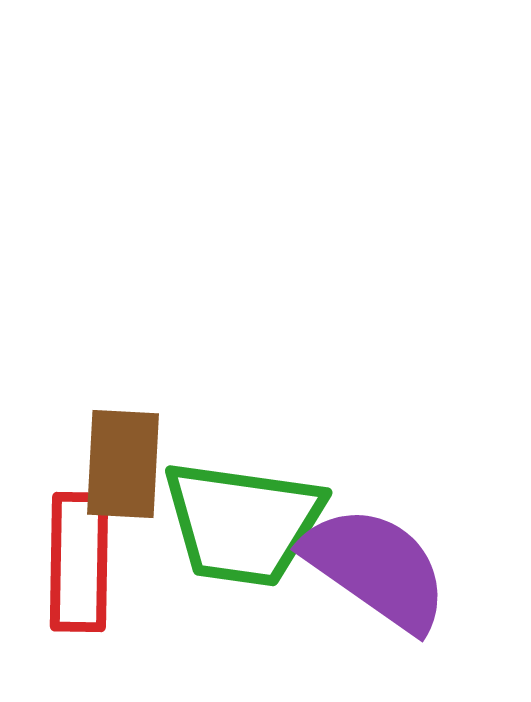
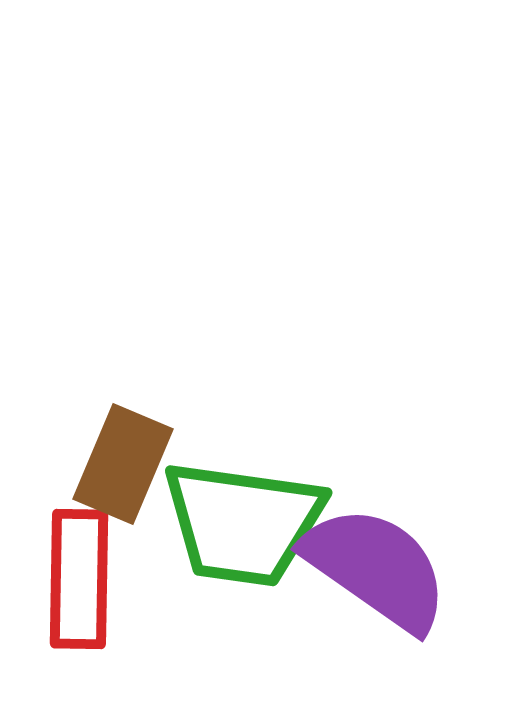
brown rectangle: rotated 20 degrees clockwise
red rectangle: moved 17 px down
